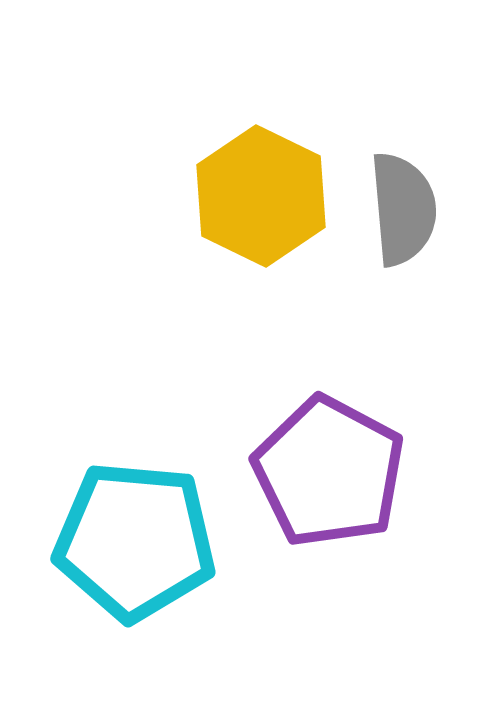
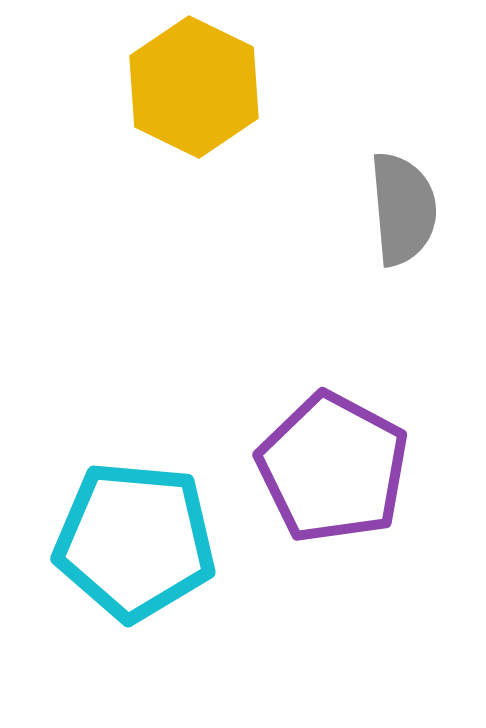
yellow hexagon: moved 67 px left, 109 px up
purple pentagon: moved 4 px right, 4 px up
